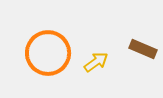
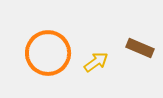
brown rectangle: moved 3 px left, 1 px up
